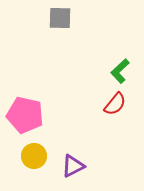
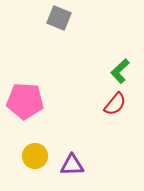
gray square: moved 1 px left; rotated 20 degrees clockwise
pink pentagon: moved 14 px up; rotated 9 degrees counterclockwise
yellow circle: moved 1 px right
purple triangle: moved 1 px left, 1 px up; rotated 25 degrees clockwise
